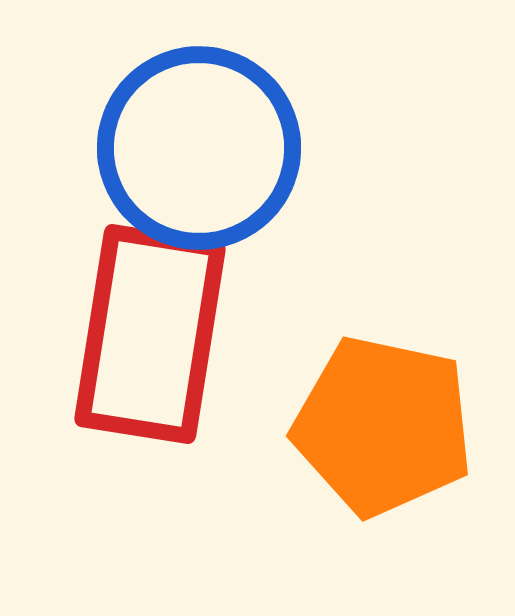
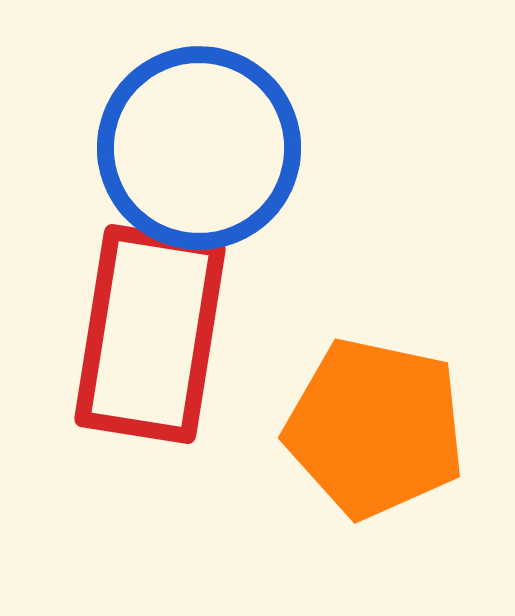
orange pentagon: moved 8 px left, 2 px down
